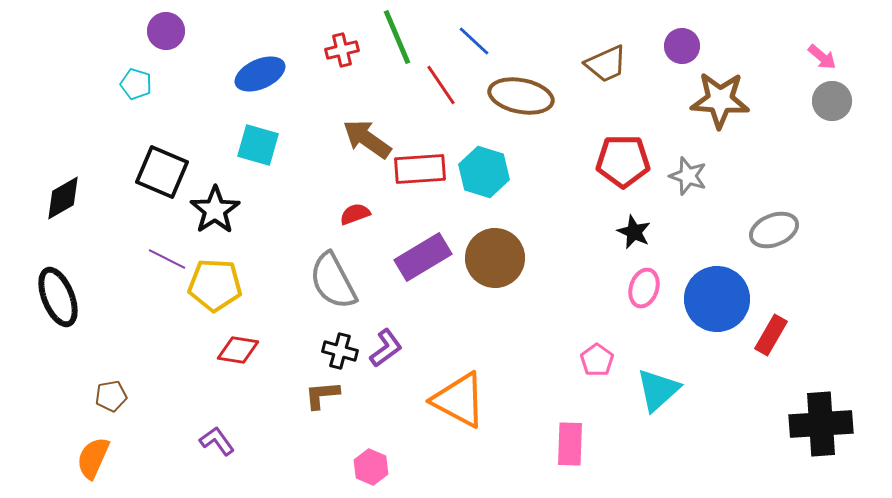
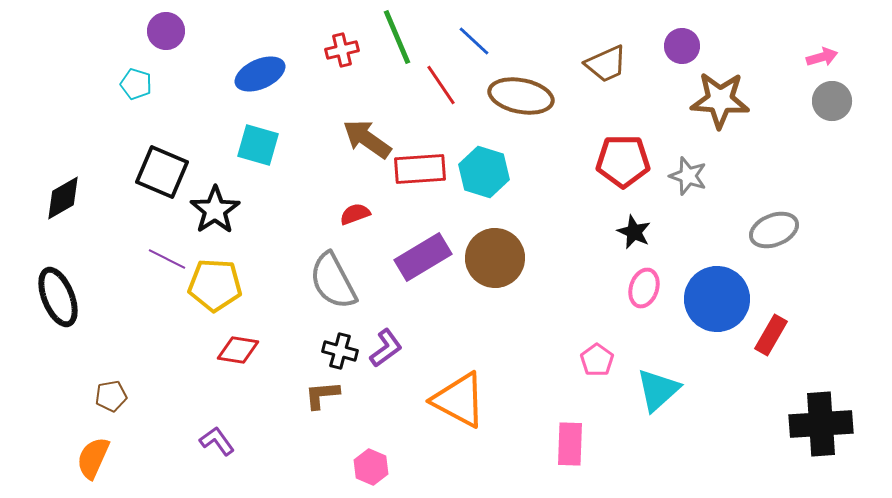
pink arrow at (822, 57): rotated 56 degrees counterclockwise
